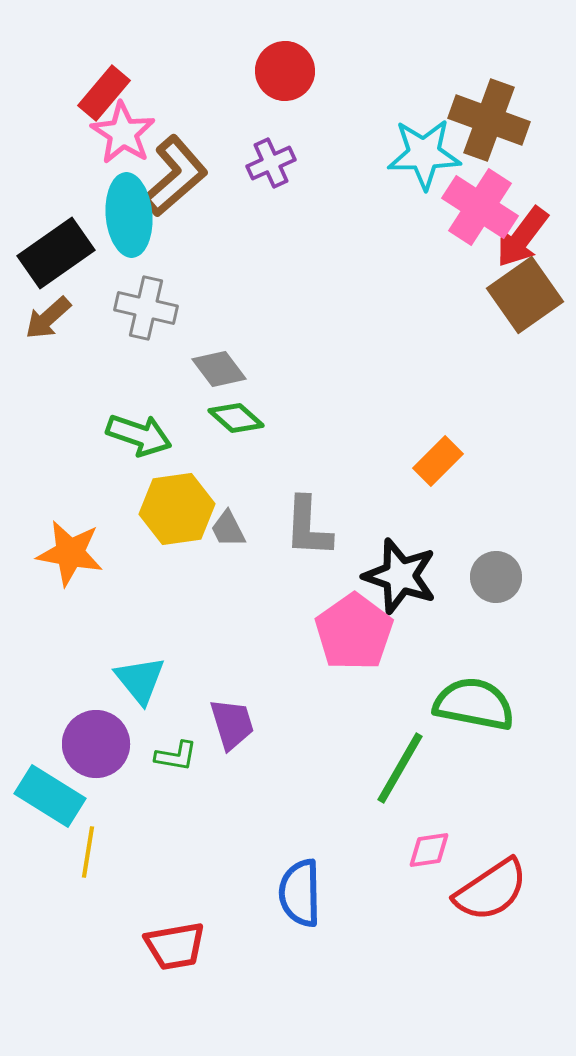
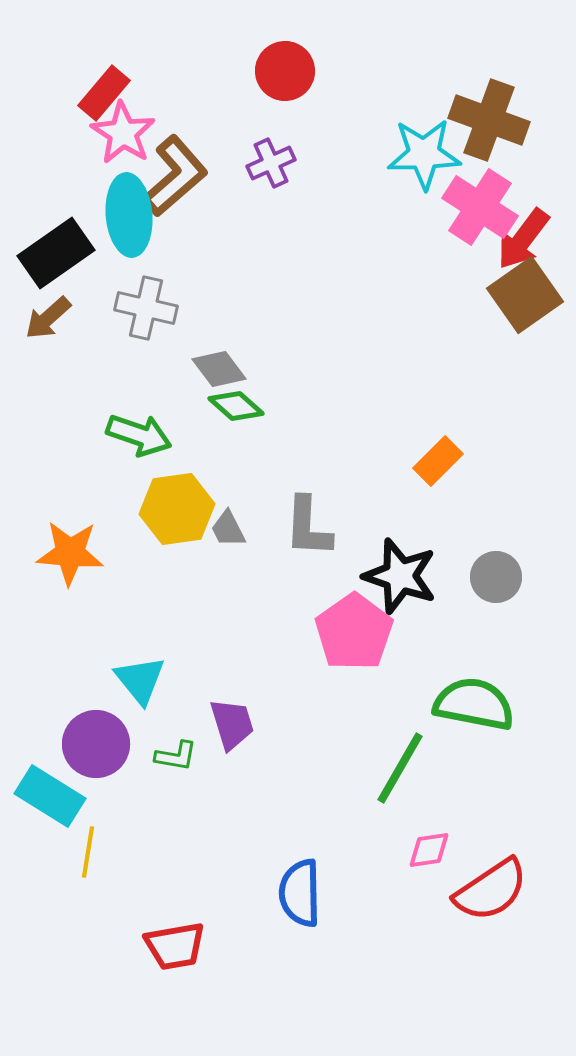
red arrow: moved 1 px right, 2 px down
green diamond: moved 12 px up
orange star: rotated 6 degrees counterclockwise
